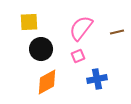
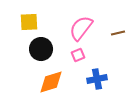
brown line: moved 1 px right, 1 px down
pink square: moved 1 px up
orange diamond: moved 4 px right; rotated 12 degrees clockwise
